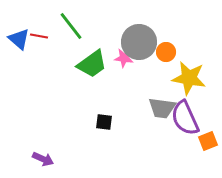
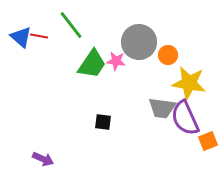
green line: moved 1 px up
blue triangle: moved 2 px right, 2 px up
orange circle: moved 2 px right, 3 px down
pink star: moved 8 px left, 3 px down
green trapezoid: rotated 20 degrees counterclockwise
yellow star: moved 5 px down
black square: moved 1 px left
